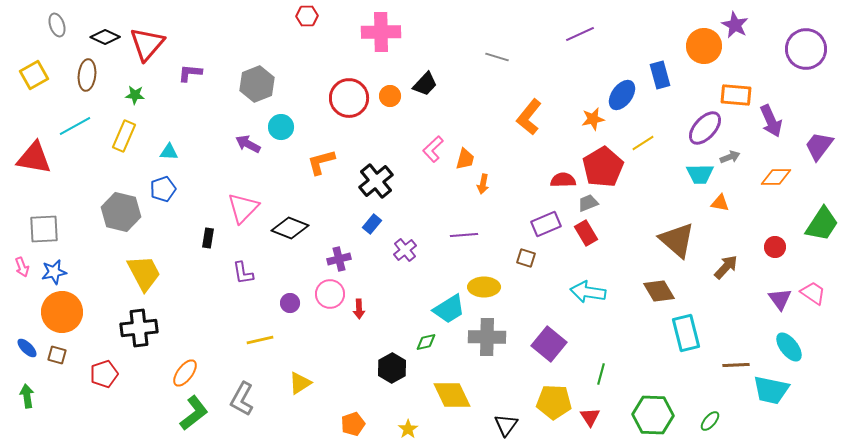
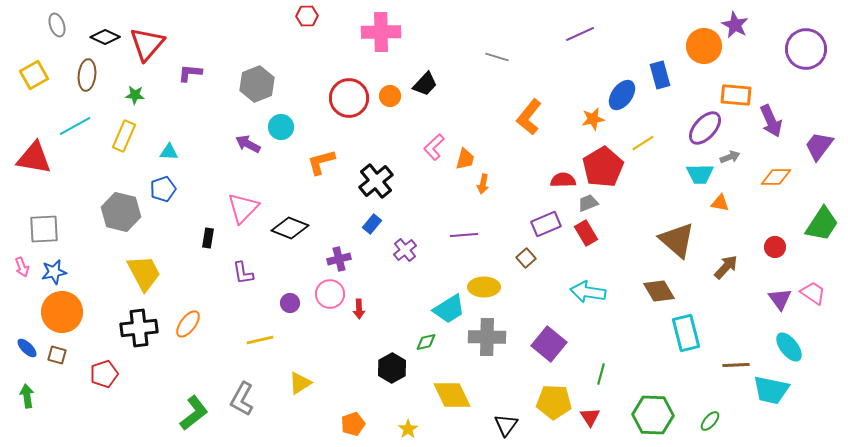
pink L-shape at (433, 149): moved 1 px right, 2 px up
brown square at (526, 258): rotated 30 degrees clockwise
orange ellipse at (185, 373): moved 3 px right, 49 px up
